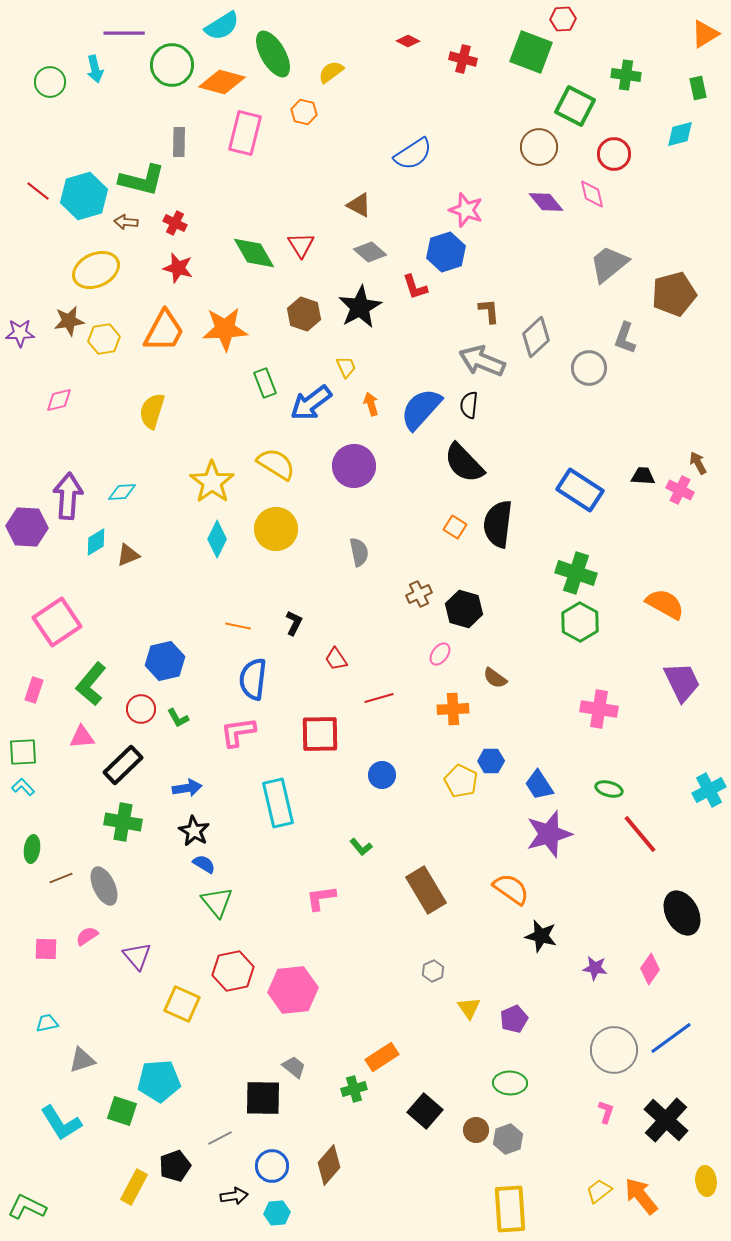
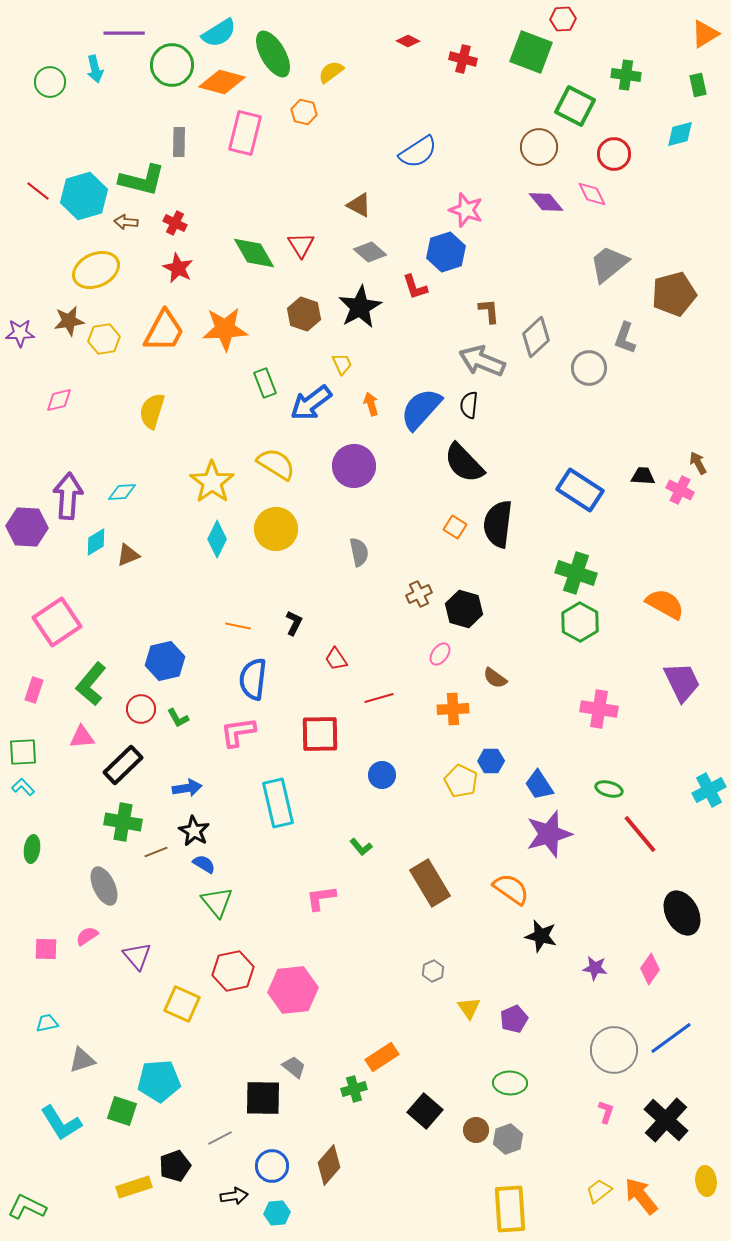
cyan semicircle at (222, 26): moved 3 px left, 7 px down
green rectangle at (698, 88): moved 3 px up
blue semicircle at (413, 154): moved 5 px right, 2 px up
pink diamond at (592, 194): rotated 12 degrees counterclockwise
red star at (178, 268): rotated 12 degrees clockwise
yellow trapezoid at (346, 367): moved 4 px left, 3 px up
brown line at (61, 878): moved 95 px right, 26 px up
brown rectangle at (426, 890): moved 4 px right, 7 px up
yellow rectangle at (134, 1187): rotated 44 degrees clockwise
